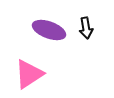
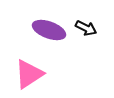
black arrow: rotated 55 degrees counterclockwise
